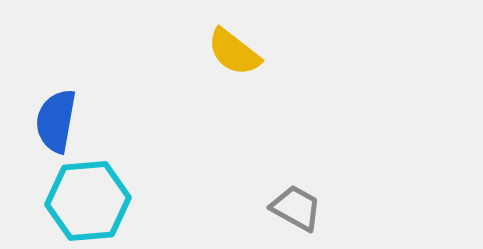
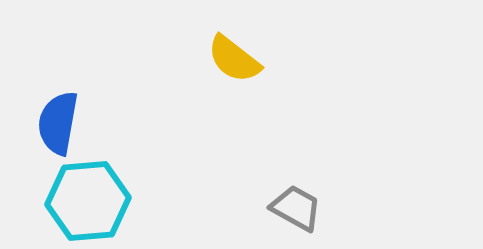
yellow semicircle: moved 7 px down
blue semicircle: moved 2 px right, 2 px down
